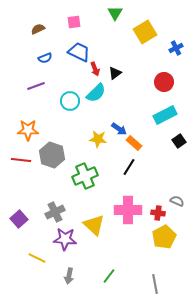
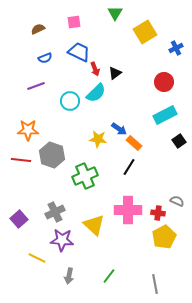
purple star: moved 3 px left, 1 px down
